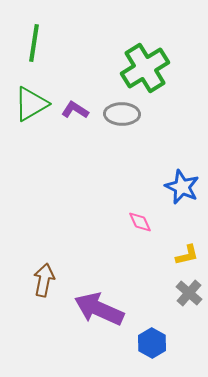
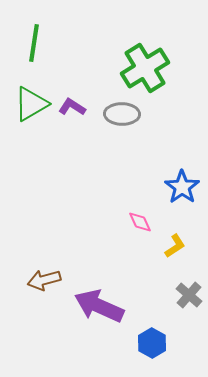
purple L-shape: moved 3 px left, 3 px up
blue star: rotated 12 degrees clockwise
yellow L-shape: moved 12 px left, 9 px up; rotated 20 degrees counterclockwise
brown arrow: rotated 116 degrees counterclockwise
gray cross: moved 2 px down
purple arrow: moved 3 px up
